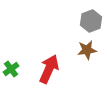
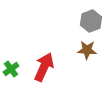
brown star: rotated 12 degrees clockwise
red arrow: moved 5 px left, 2 px up
